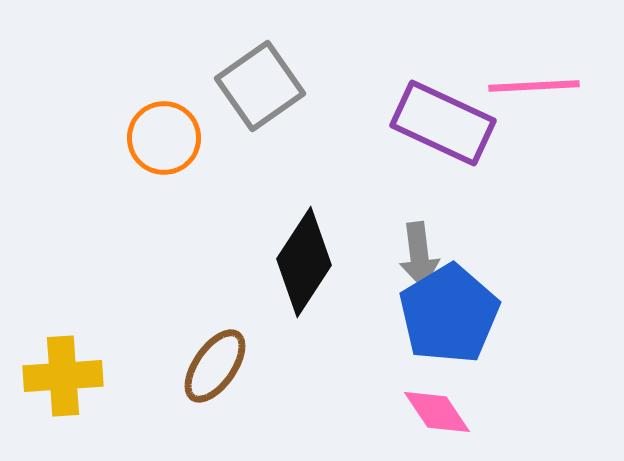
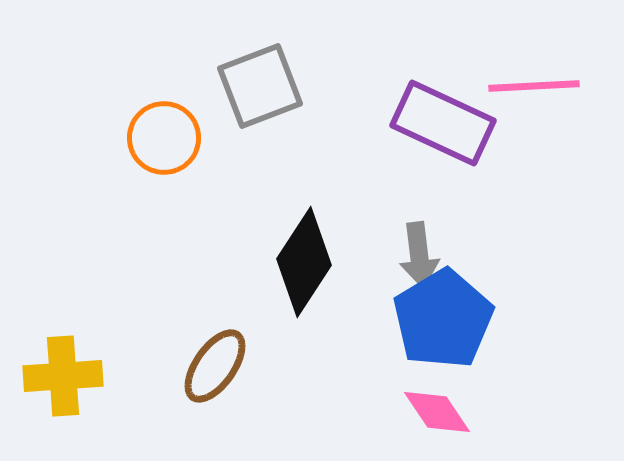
gray square: rotated 14 degrees clockwise
blue pentagon: moved 6 px left, 5 px down
